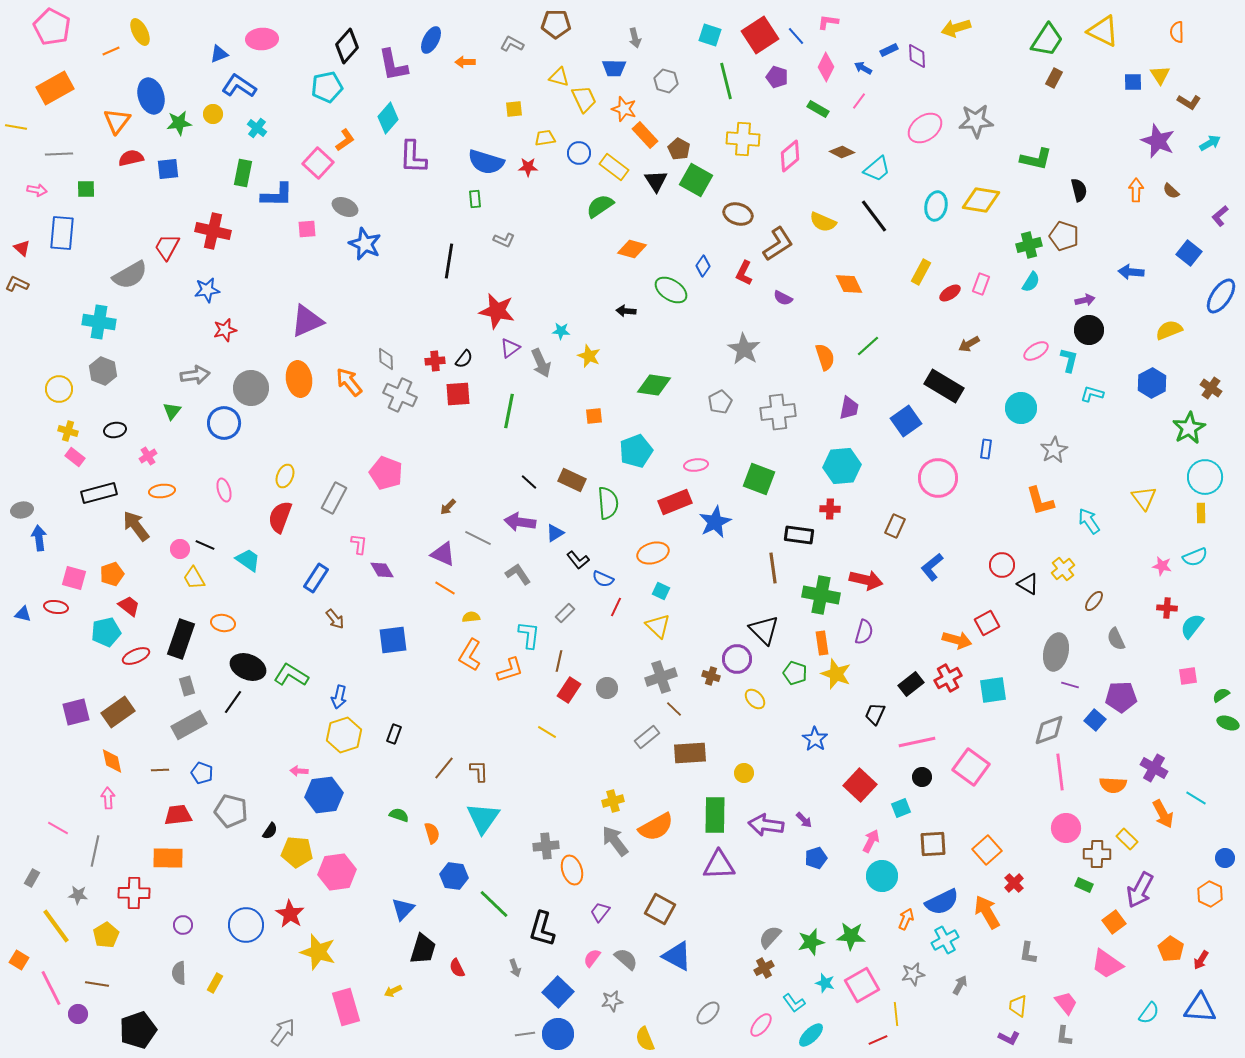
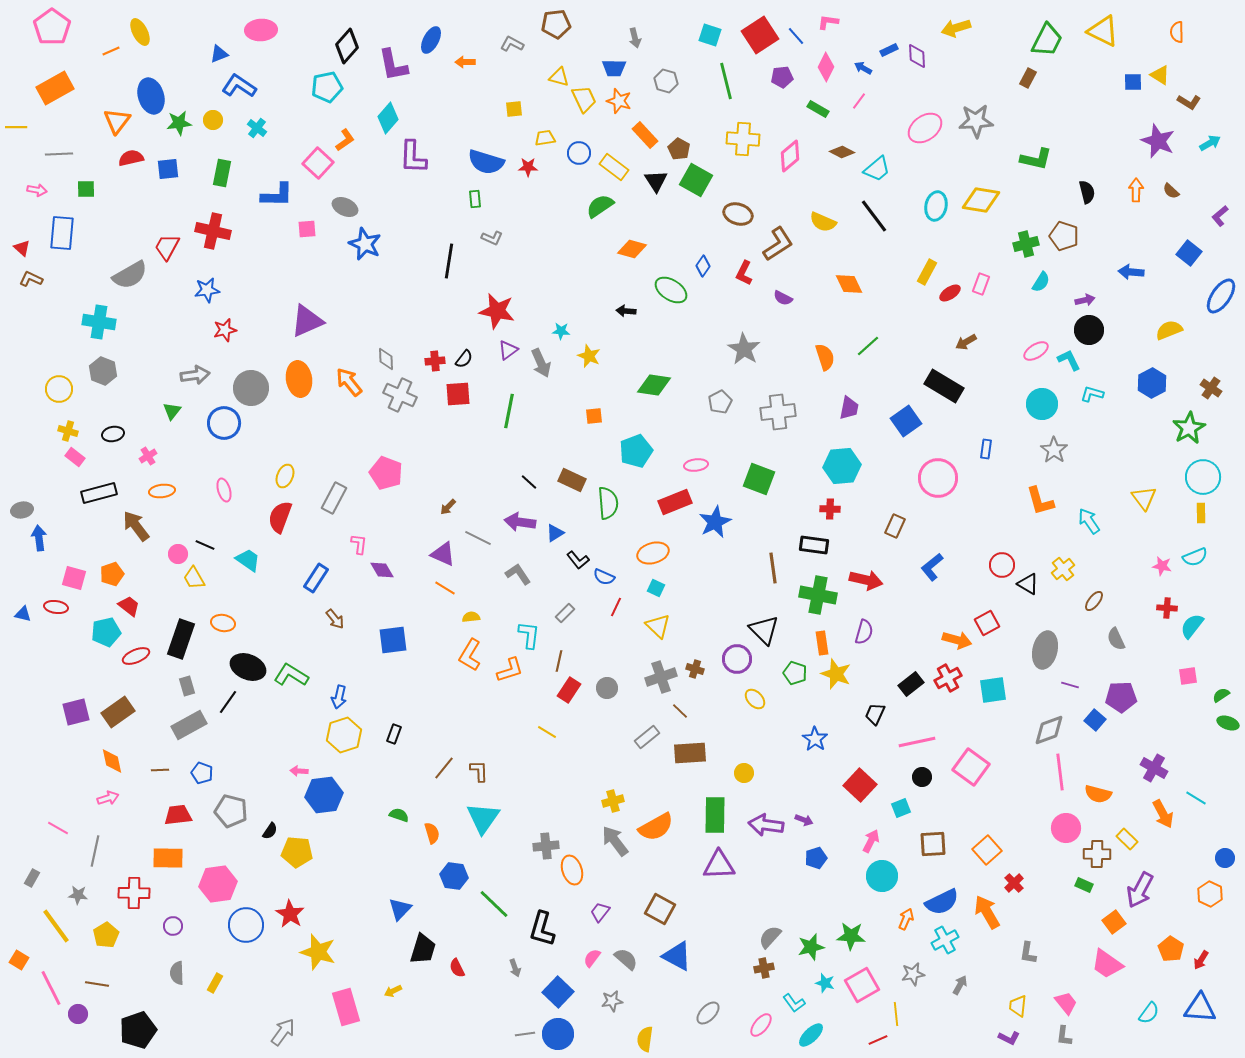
brown pentagon at (556, 24): rotated 8 degrees counterclockwise
pink pentagon at (52, 27): rotated 9 degrees clockwise
pink ellipse at (262, 39): moved 1 px left, 9 px up
green trapezoid at (1047, 40): rotated 6 degrees counterclockwise
yellow triangle at (1160, 75): rotated 25 degrees counterclockwise
purple pentagon at (777, 77): moved 5 px right; rotated 25 degrees counterclockwise
brown rectangle at (1054, 78): moved 26 px left
orange star at (624, 109): moved 5 px left, 8 px up
yellow circle at (213, 114): moved 6 px down
yellow line at (16, 127): rotated 10 degrees counterclockwise
green rectangle at (243, 173): moved 21 px left
black semicircle at (1079, 190): moved 8 px right, 2 px down
gray L-shape at (504, 240): moved 12 px left, 2 px up
green cross at (1029, 245): moved 3 px left, 1 px up
yellow rectangle at (921, 272): moved 6 px right
cyan semicircle at (1031, 282): moved 10 px right
brown L-shape at (17, 284): moved 14 px right, 5 px up
brown arrow at (969, 344): moved 3 px left, 2 px up
purple triangle at (510, 348): moved 2 px left, 2 px down
cyan L-shape at (1069, 360): rotated 40 degrees counterclockwise
cyan circle at (1021, 408): moved 21 px right, 4 px up
black ellipse at (115, 430): moved 2 px left, 4 px down
gray star at (1054, 450): rotated 8 degrees counterclockwise
cyan circle at (1205, 477): moved 2 px left
black rectangle at (799, 535): moved 15 px right, 10 px down
pink circle at (180, 549): moved 2 px left, 5 px down
blue semicircle at (603, 579): moved 1 px right, 2 px up
cyan square at (661, 591): moved 5 px left, 3 px up
green cross at (821, 595): moved 3 px left
gray ellipse at (1056, 652): moved 11 px left, 2 px up
brown cross at (711, 676): moved 16 px left, 7 px up
black line at (233, 702): moved 5 px left
brown line at (674, 709): moved 6 px right, 2 px down
orange semicircle at (1113, 785): moved 15 px left, 9 px down; rotated 12 degrees clockwise
pink arrow at (108, 798): rotated 75 degrees clockwise
purple arrow at (804, 820): rotated 24 degrees counterclockwise
pink hexagon at (337, 872): moved 119 px left, 12 px down
blue triangle at (403, 909): moved 3 px left
purple circle at (183, 925): moved 10 px left, 1 px down
green star at (811, 942): moved 5 px down
brown cross at (764, 968): rotated 18 degrees clockwise
gray semicircle at (179, 973): moved 2 px left
yellow semicircle at (645, 1039): rotated 30 degrees clockwise
